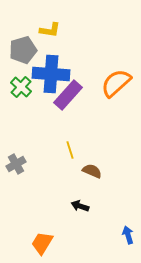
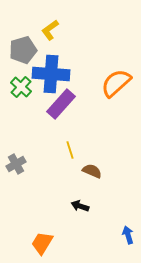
yellow L-shape: rotated 135 degrees clockwise
purple rectangle: moved 7 px left, 9 px down
